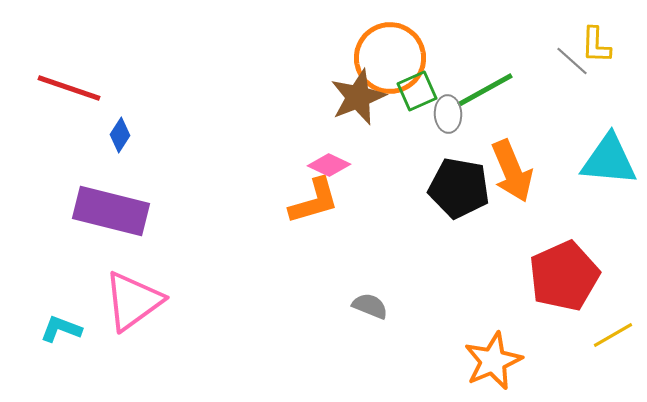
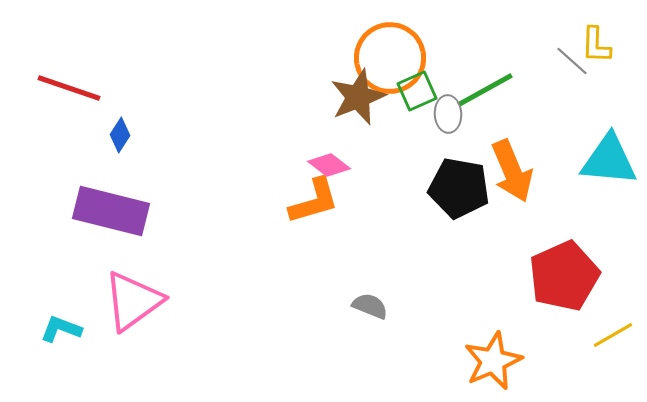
pink diamond: rotated 12 degrees clockwise
